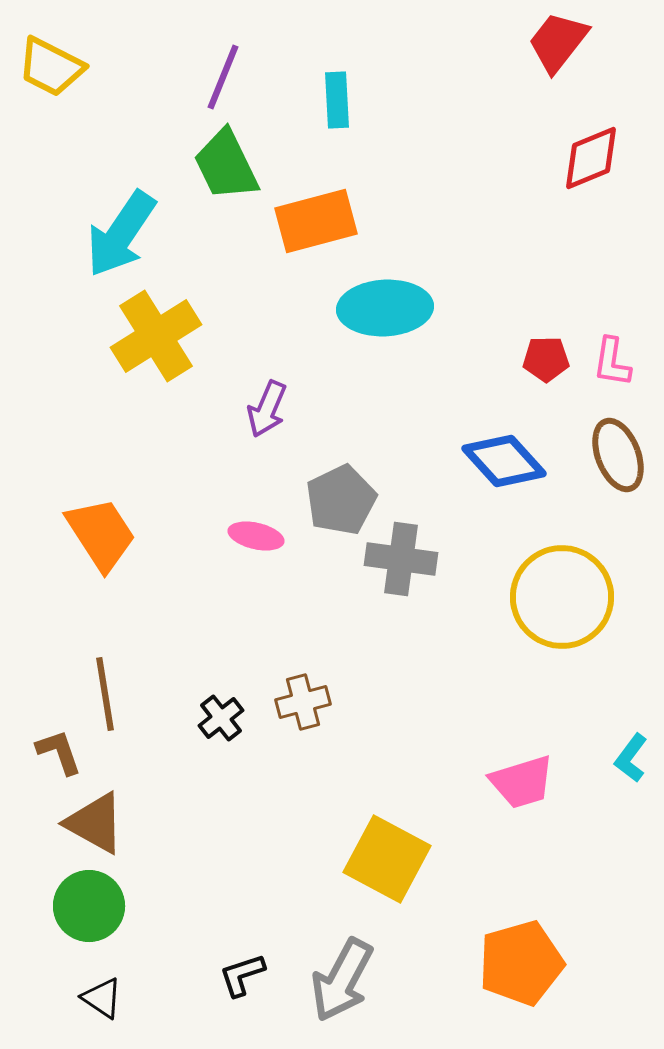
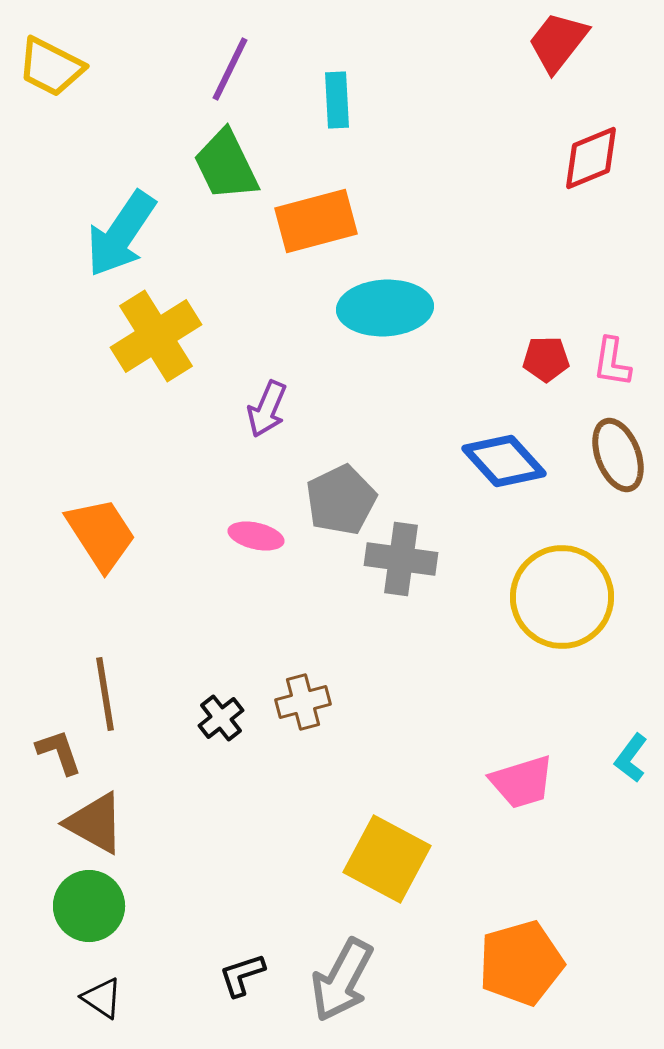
purple line: moved 7 px right, 8 px up; rotated 4 degrees clockwise
